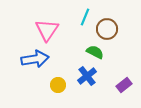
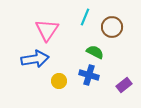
brown circle: moved 5 px right, 2 px up
blue cross: moved 2 px right, 1 px up; rotated 36 degrees counterclockwise
yellow circle: moved 1 px right, 4 px up
